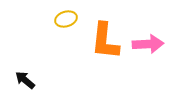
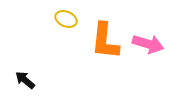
yellow ellipse: rotated 40 degrees clockwise
pink arrow: rotated 20 degrees clockwise
